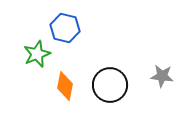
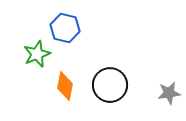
gray star: moved 7 px right, 17 px down; rotated 15 degrees counterclockwise
